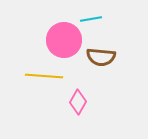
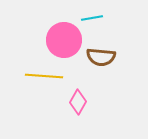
cyan line: moved 1 px right, 1 px up
